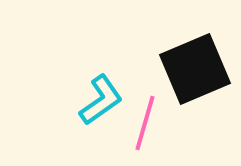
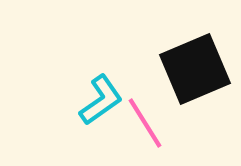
pink line: rotated 48 degrees counterclockwise
